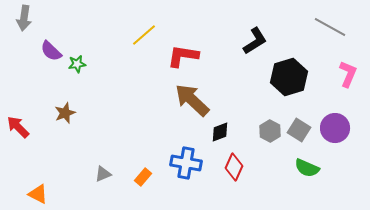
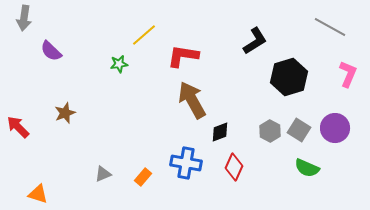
green star: moved 42 px right
brown arrow: rotated 18 degrees clockwise
orange triangle: rotated 10 degrees counterclockwise
